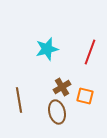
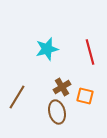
red line: rotated 35 degrees counterclockwise
brown line: moved 2 px left, 3 px up; rotated 40 degrees clockwise
